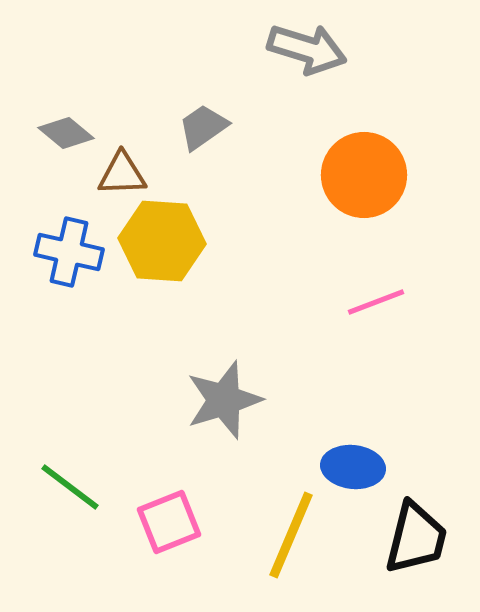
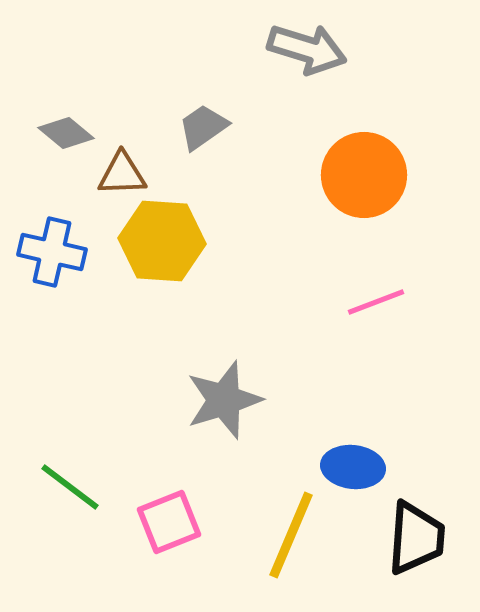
blue cross: moved 17 px left
black trapezoid: rotated 10 degrees counterclockwise
